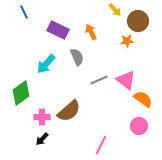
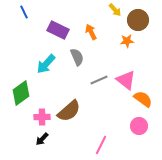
brown circle: moved 1 px up
